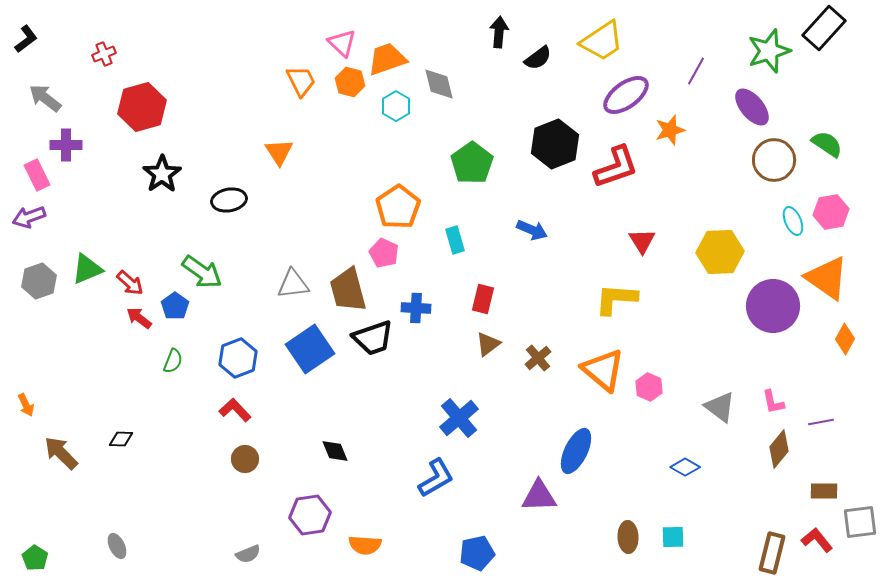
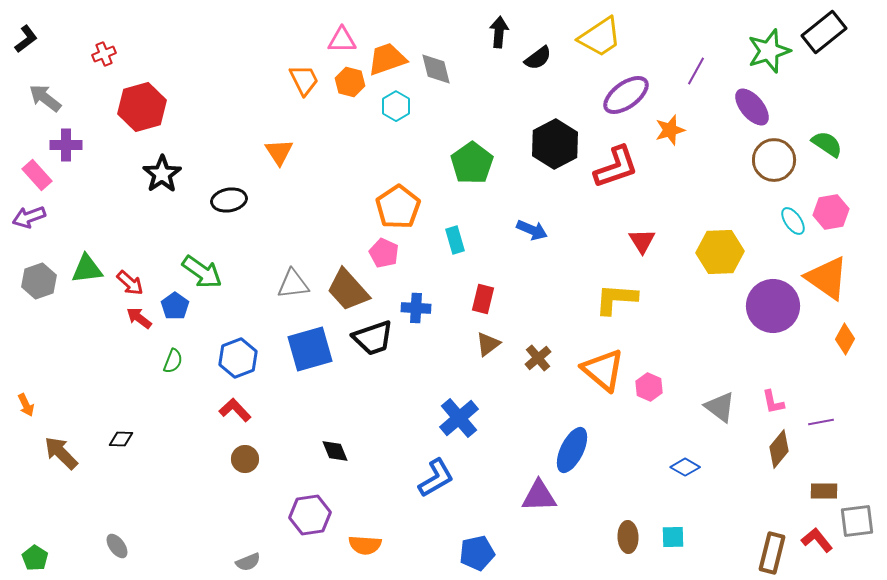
black rectangle at (824, 28): moved 4 px down; rotated 9 degrees clockwise
yellow trapezoid at (602, 41): moved 2 px left, 4 px up
pink triangle at (342, 43): moved 3 px up; rotated 44 degrees counterclockwise
orange trapezoid at (301, 81): moved 3 px right, 1 px up
gray diamond at (439, 84): moved 3 px left, 15 px up
black hexagon at (555, 144): rotated 6 degrees counterclockwise
pink rectangle at (37, 175): rotated 16 degrees counterclockwise
cyan ellipse at (793, 221): rotated 12 degrees counterclockwise
green triangle at (87, 269): rotated 16 degrees clockwise
brown trapezoid at (348, 290): rotated 27 degrees counterclockwise
blue square at (310, 349): rotated 18 degrees clockwise
blue ellipse at (576, 451): moved 4 px left, 1 px up
gray square at (860, 522): moved 3 px left, 1 px up
gray ellipse at (117, 546): rotated 10 degrees counterclockwise
gray semicircle at (248, 554): moved 8 px down
